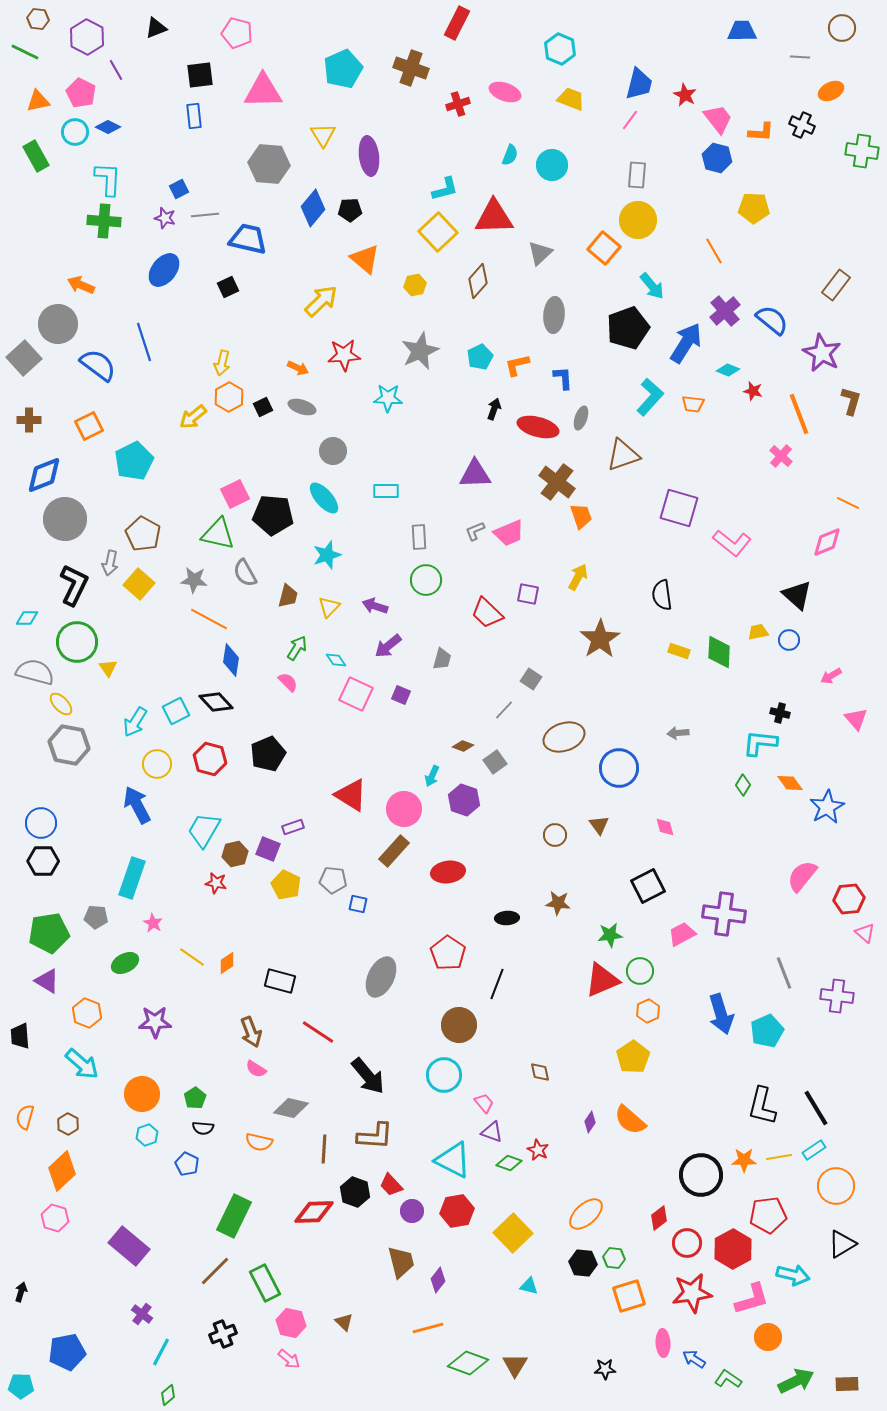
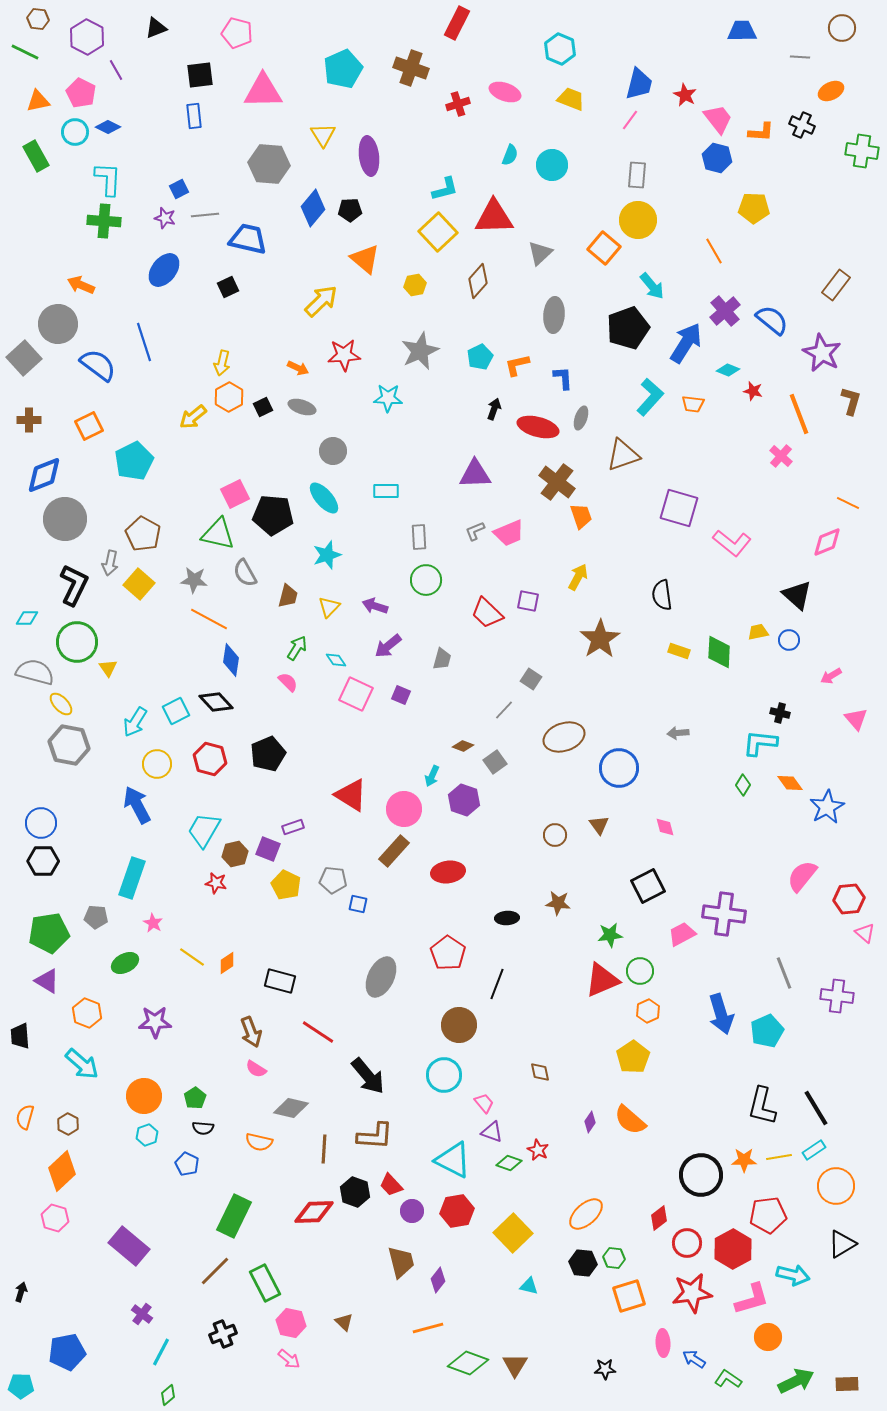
purple square at (528, 594): moved 7 px down
orange circle at (142, 1094): moved 2 px right, 2 px down
